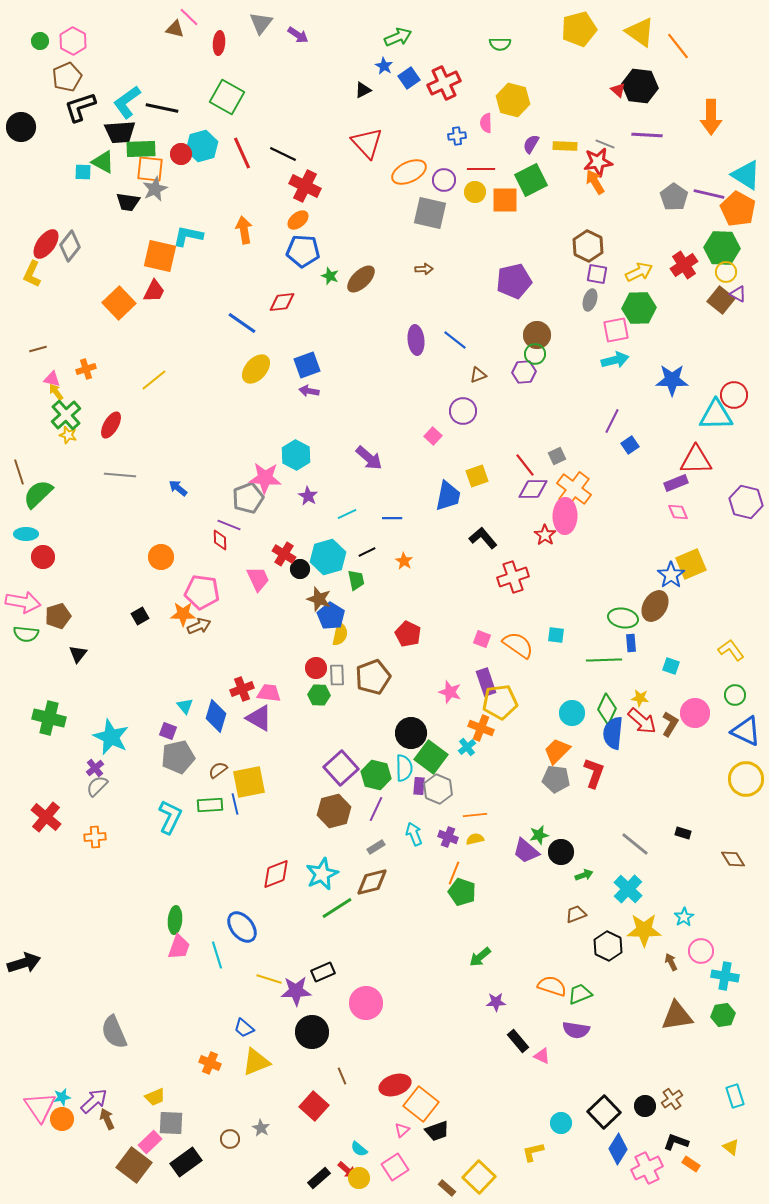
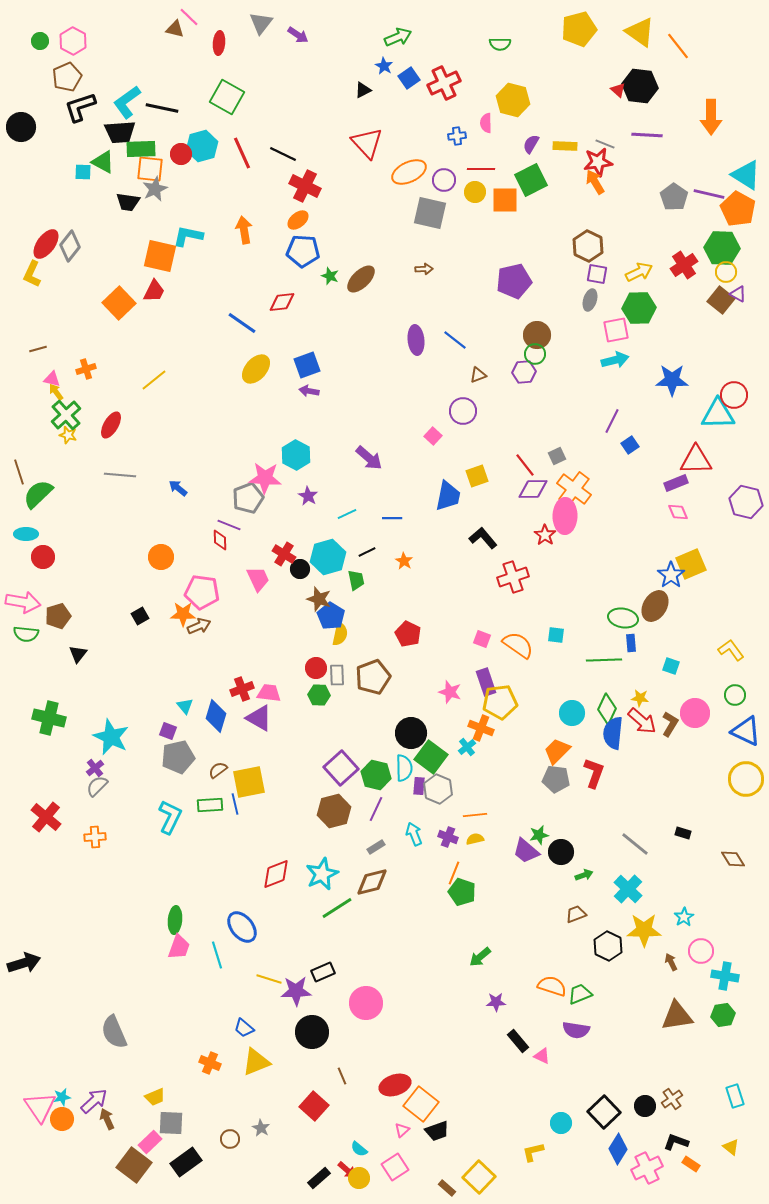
cyan triangle at (716, 415): moved 2 px right, 1 px up
